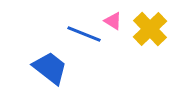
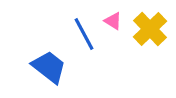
blue line: rotated 40 degrees clockwise
blue trapezoid: moved 1 px left, 1 px up
